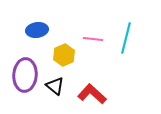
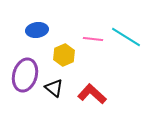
cyan line: moved 1 px up; rotated 72 degrees counterclockwise
purple ellipse: rotated 12 degrees clockwise
black triangle: moved 1 px left, 2 px down
